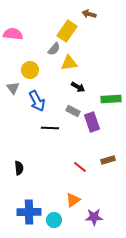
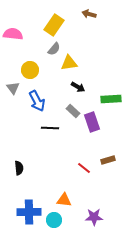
yellow rectangle: moved 13 px left, 6 px up
gray rectangle: rotated 16 degrees clockwise
red line: moved 4 px right, 1 px down
orange triangle: moved 9 px left; rotated 42 degrees clockwise
